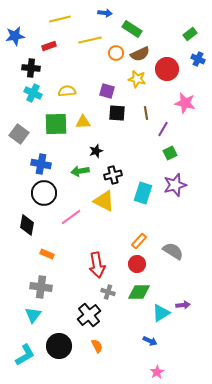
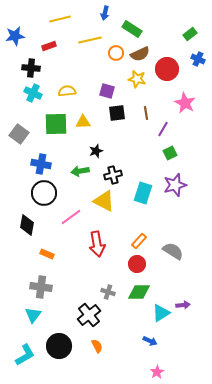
blue arrow at (105, 13): rotated 96 degrees clockwise
pink star at (185, 103): rotated 15 degrees clockwise
black square at (117, 113): rotated 12 degrees counterclockwise
red arrow at (97, 265): moved 21 px up
